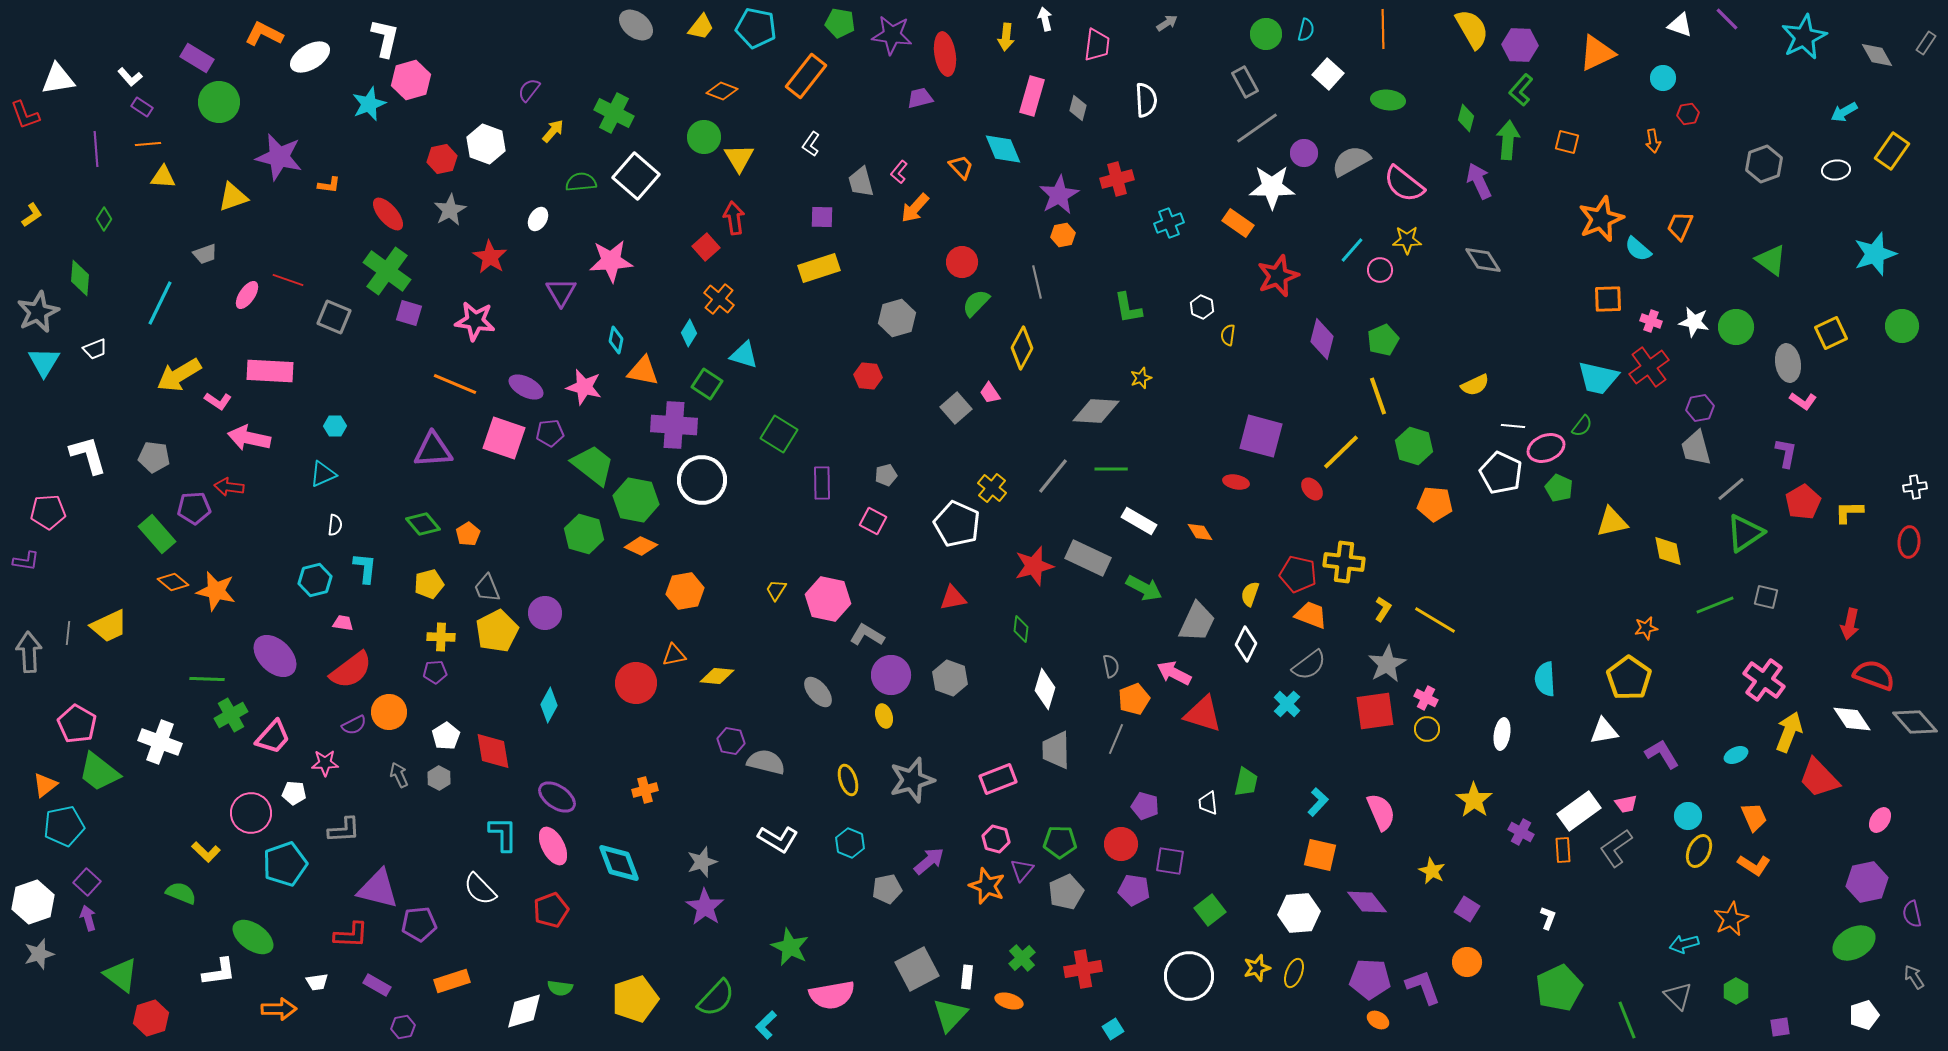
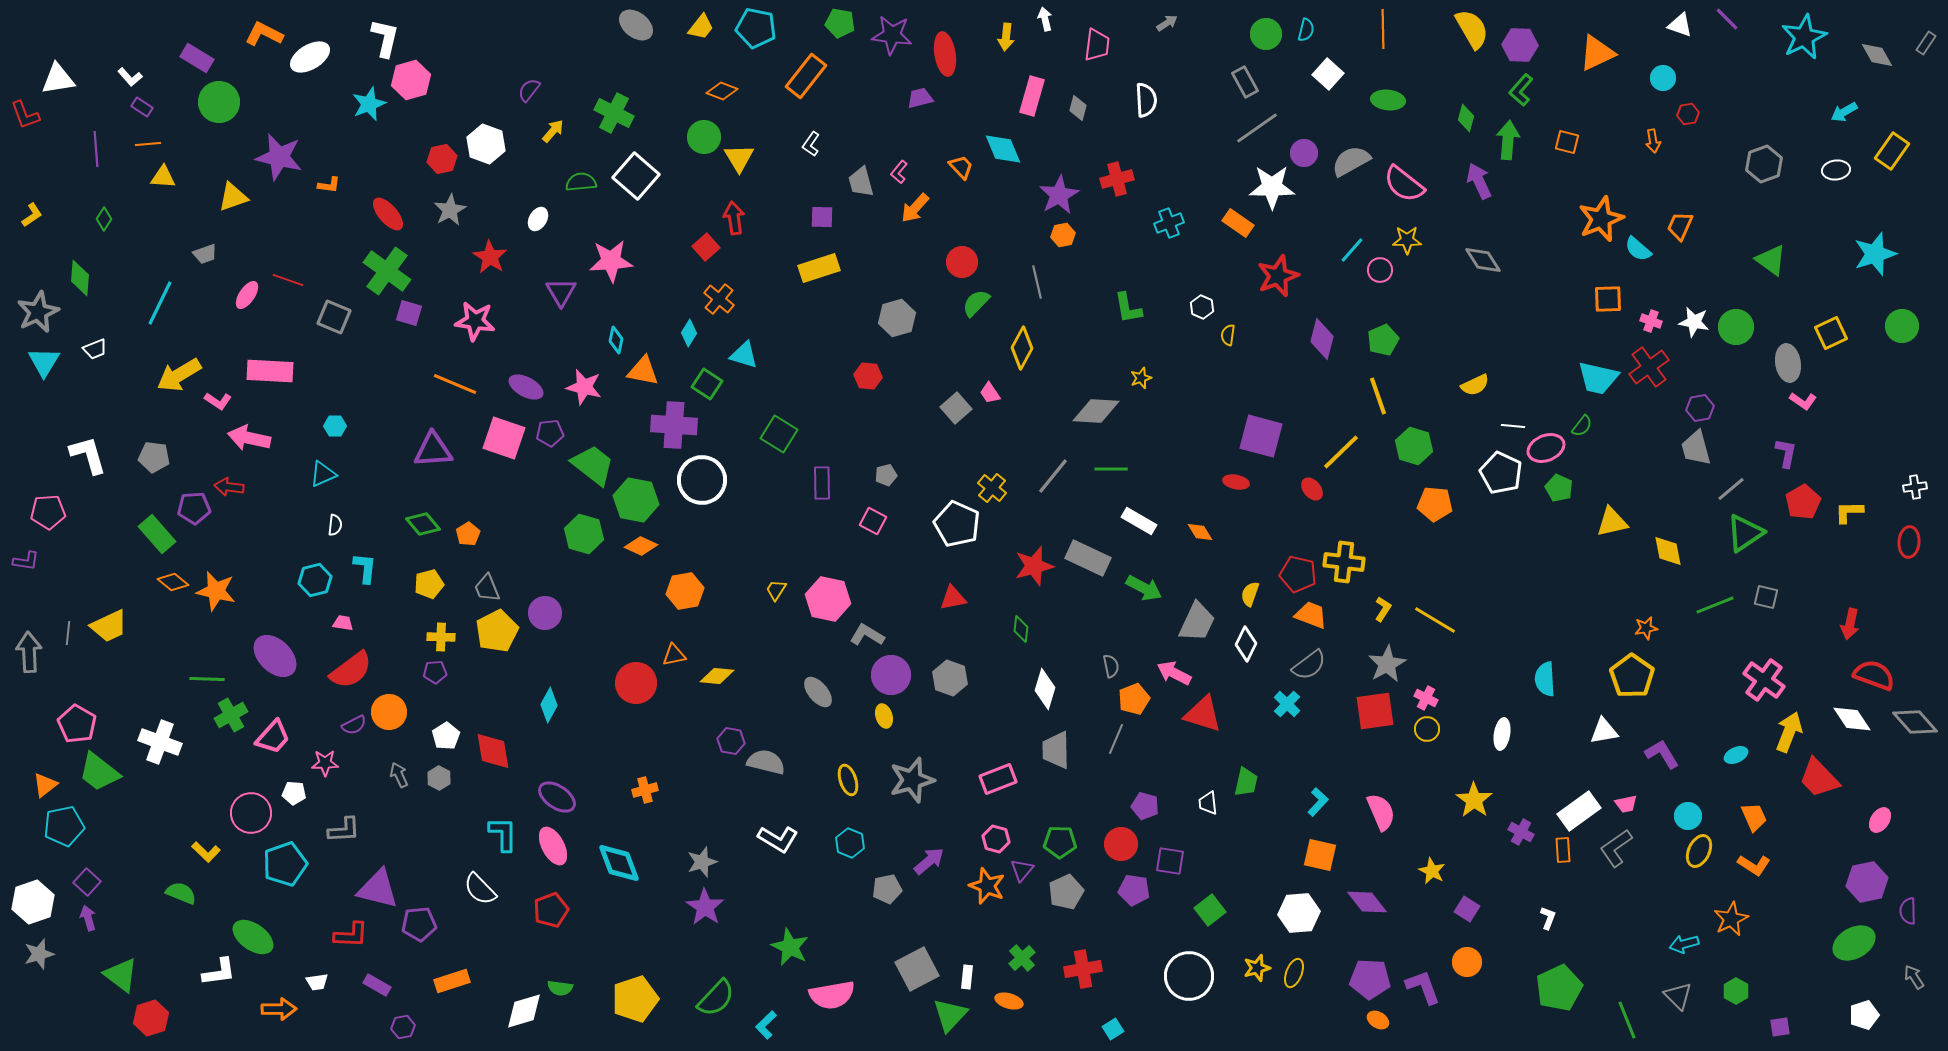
yellow pentagon at (1629, 678): moved 3 px right, 2 px up
purple semicircle at (1912, 914): moved 4 px left, 3 px up; rotated 12 degrees clockwise
